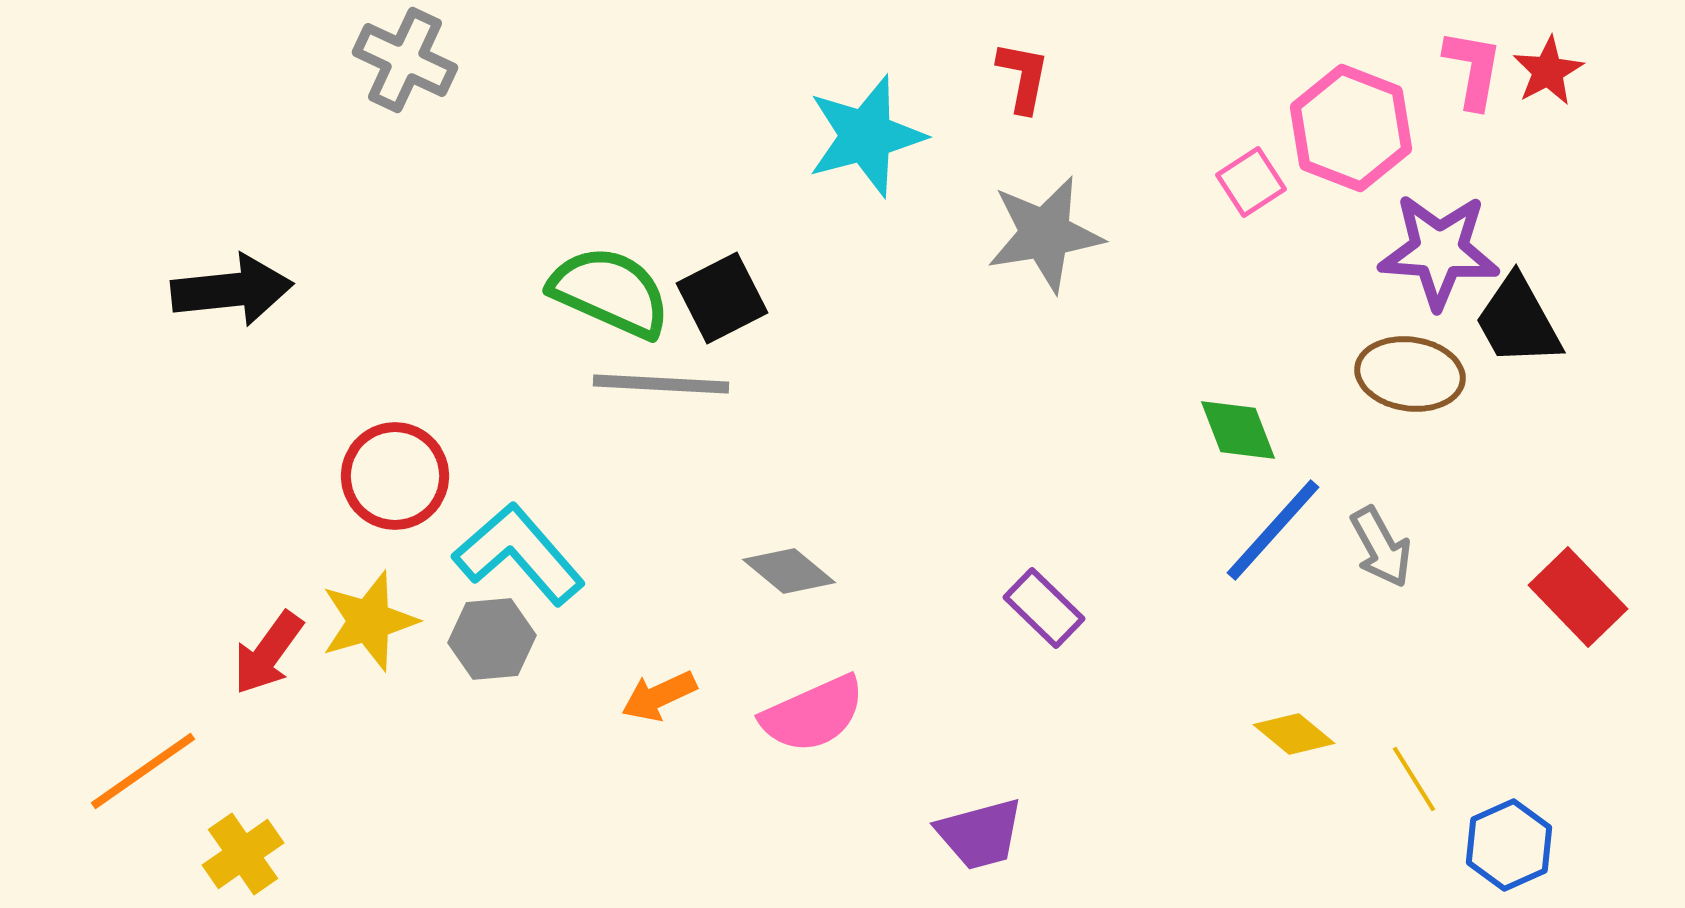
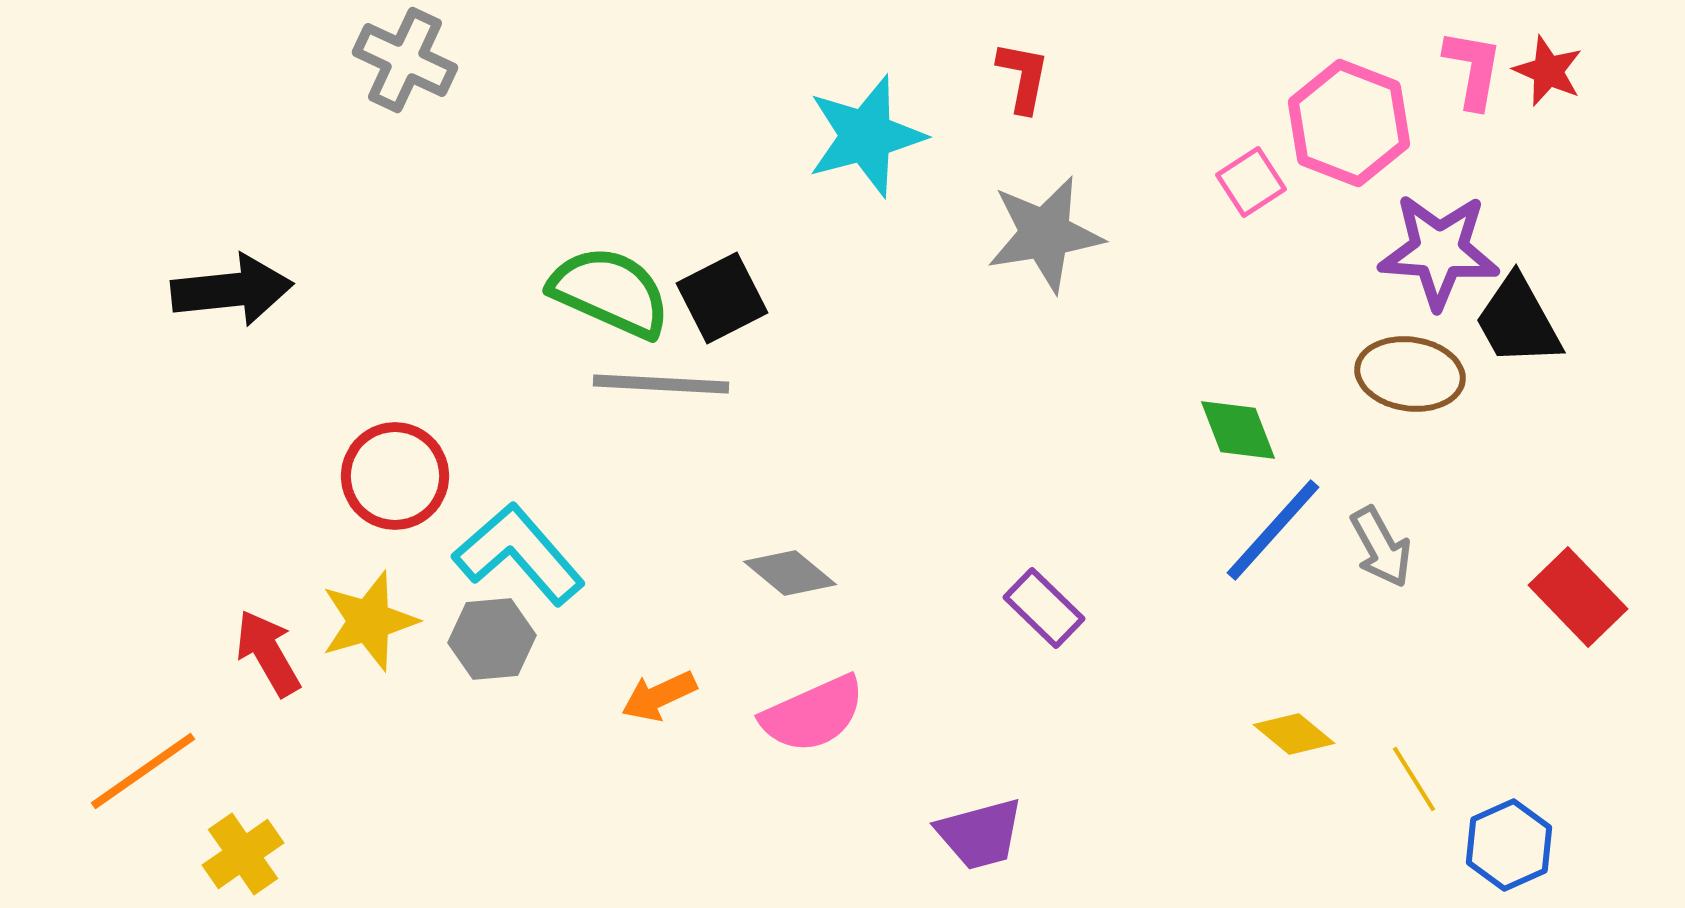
red star: rotated 20 degrees counterclockwise
pink hexagon: moved 2 px left, 5 px up
gray diamond: moved 1 px right, 2 px down
red arrow: rotated 114 degrees clockwise
